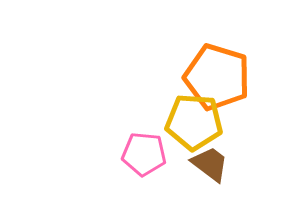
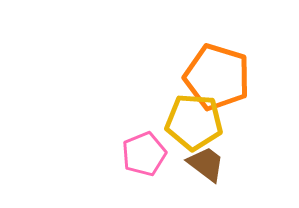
pink pentagon: rotated 27 degrees counterclockwise
brown trapezoid: moved 4 px left
